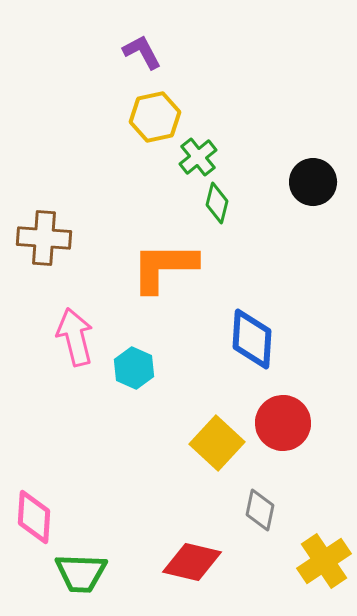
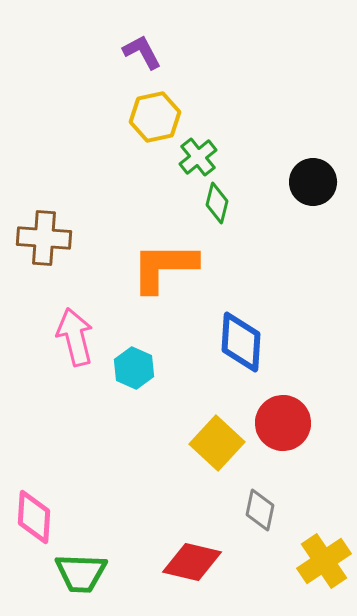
blue diamond: moved 11 px left, 3 px down
